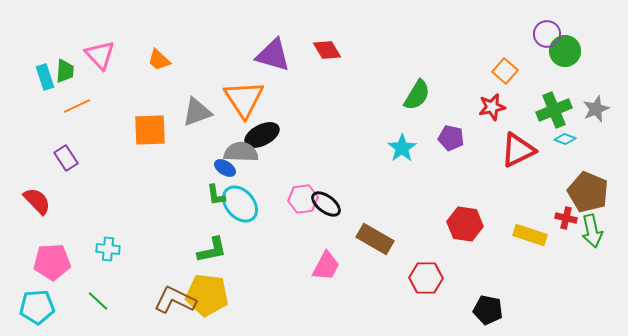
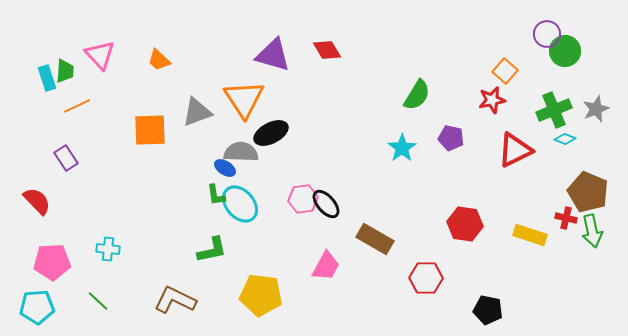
cyan rectangle at (45, 77): moved 2 px right, 1 px down
red star at (492, 107): moved 7 px up
black ellipse at (262, 135): moved 9 px right, 2 px up
red triangle at (518, 150): moved 3 px left
black ellipse at (326, 204): rotated 12 degrees clockwise
yellow pentagon at (207, 295): moved 54 px right
